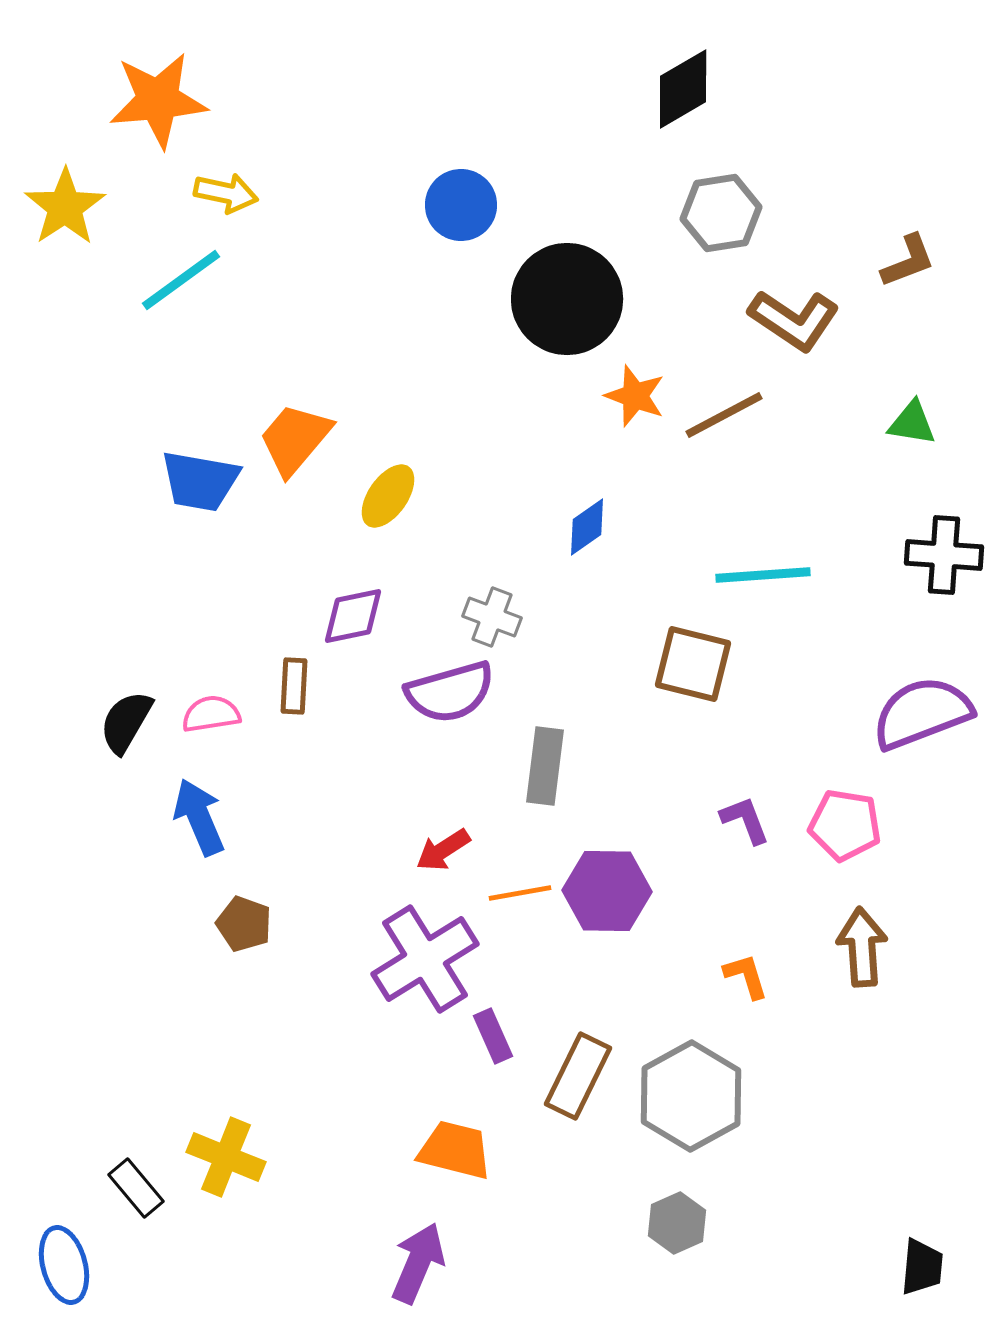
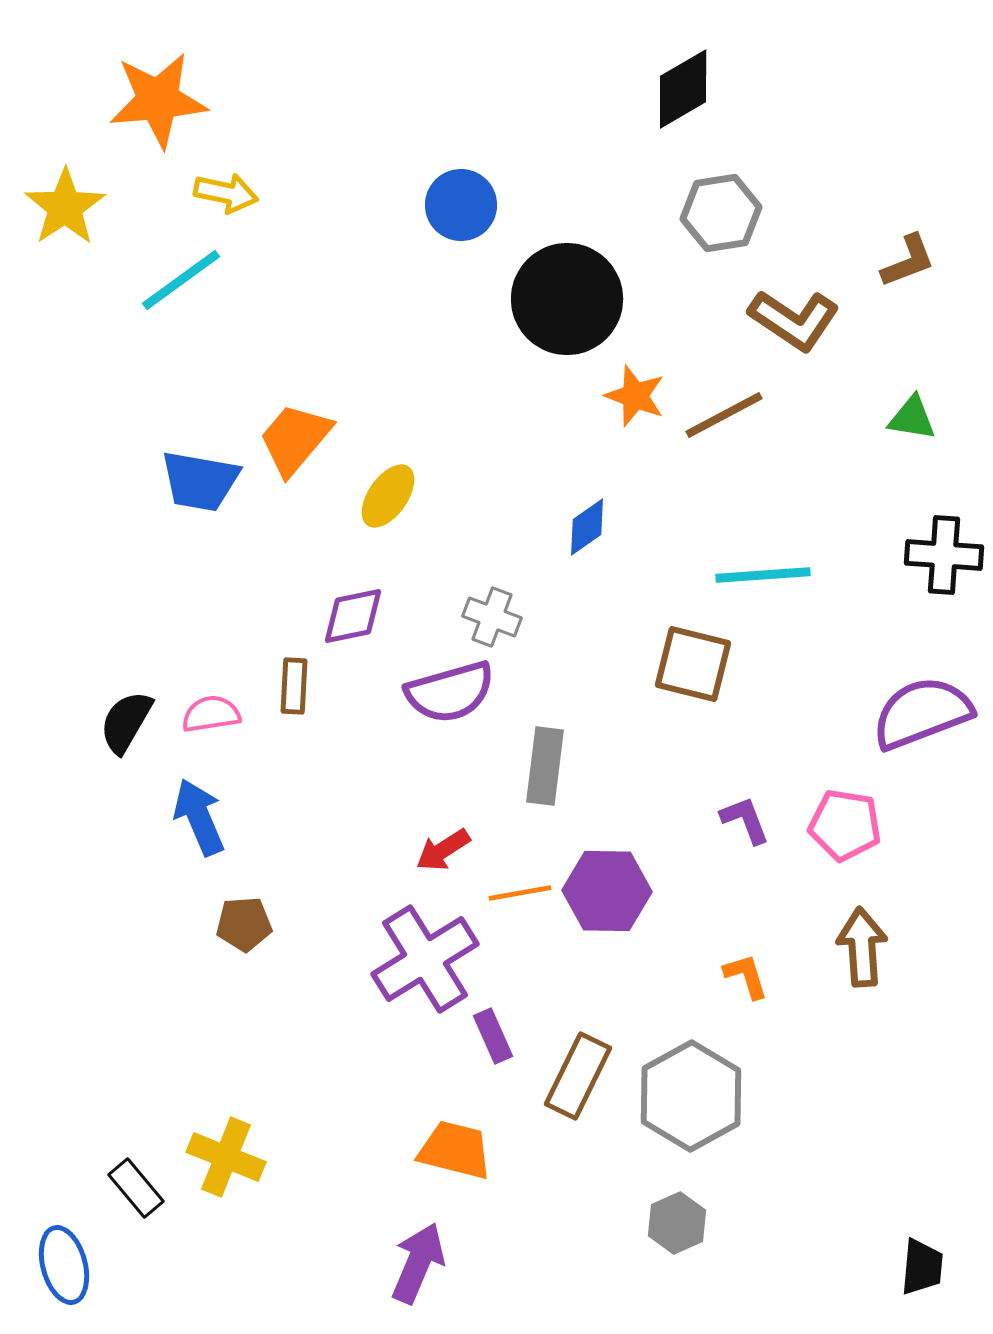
green triangle at (912, 423): moved 5 px up
brown pentagon at (244, 924): rotated 24 degrees counterclockwise
